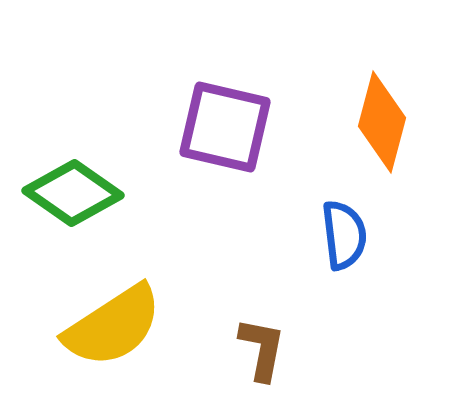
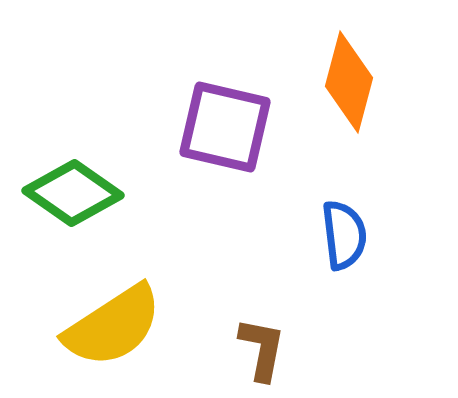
orange diamond: moved 33 px left, 40 px up
